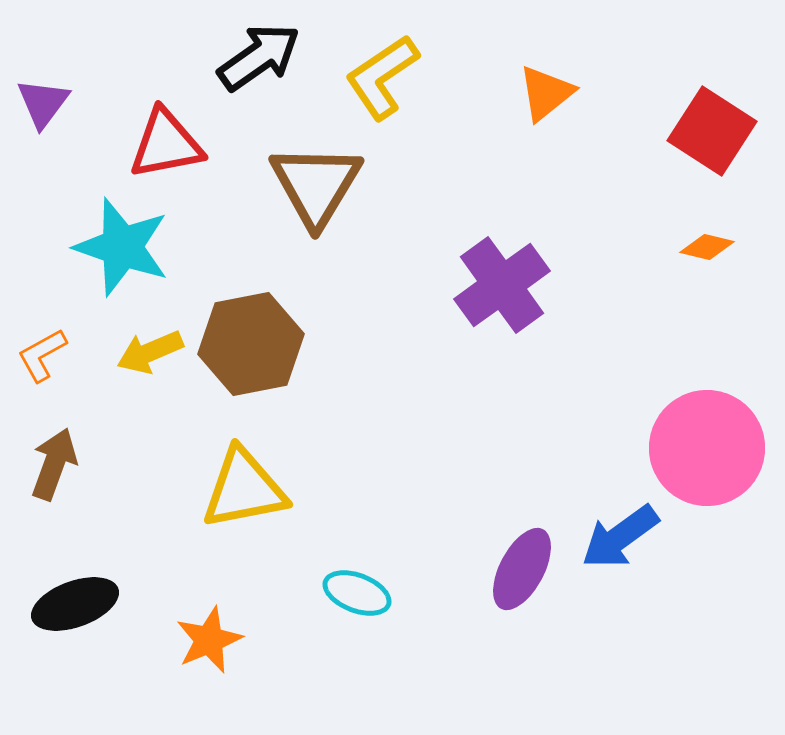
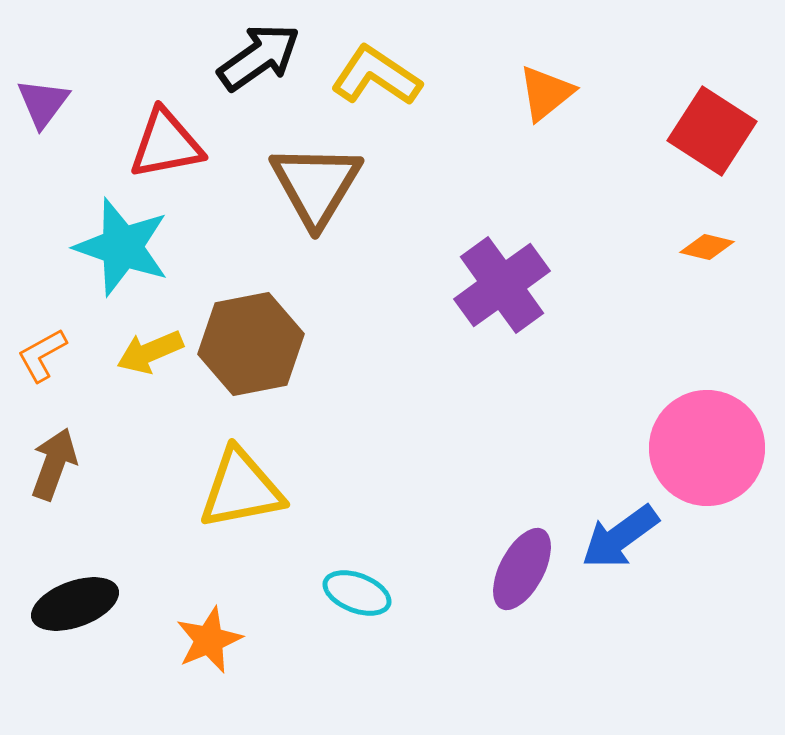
yellow L-shape: moved 6 px left, 1 px up; rotated 68 degrees clockwise
yellow triangle: moved 3 px left
